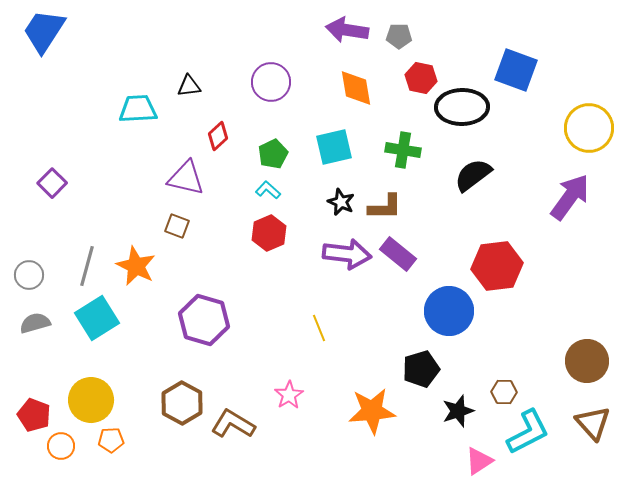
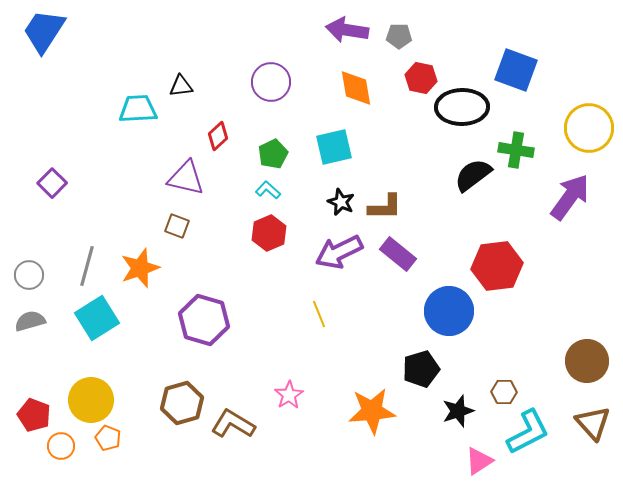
black triangle at (189, 86): moved 8 px left
green cross at (403, 150): moved 113 px right
purple arrow at (347, 254): moved 8 px left, 2 px up; rotated 147 degrees clockwise
orange star at (136, 266): moved 4 px right, 2 px down; rotated 27 degrees clockwise
gray semicircle at (35, 323): moved 5 px left, 2 px up
yellow line at (319, 328): moved 14 px up
brown hexagon at (182, 403): rotated 15 degrees clockwise
orange pentagon at (111, 440): moved 3 px left, 2 px up; rotated 25 degrees clockwise
